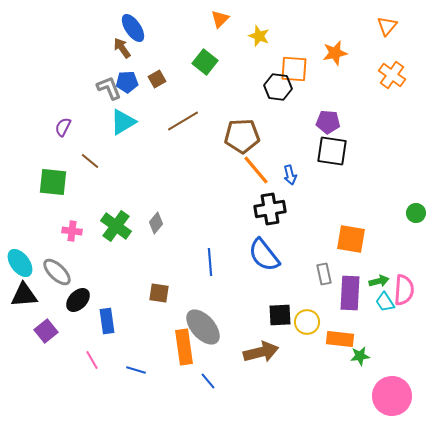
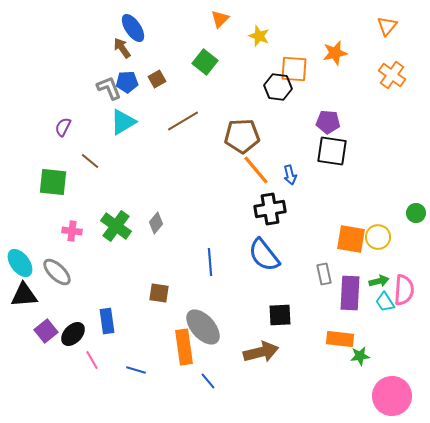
black ellipse at (78, 300): moved 5 px left, 34 px down
yellow circle at (307, 322): moved 71 px right, 85 px up
